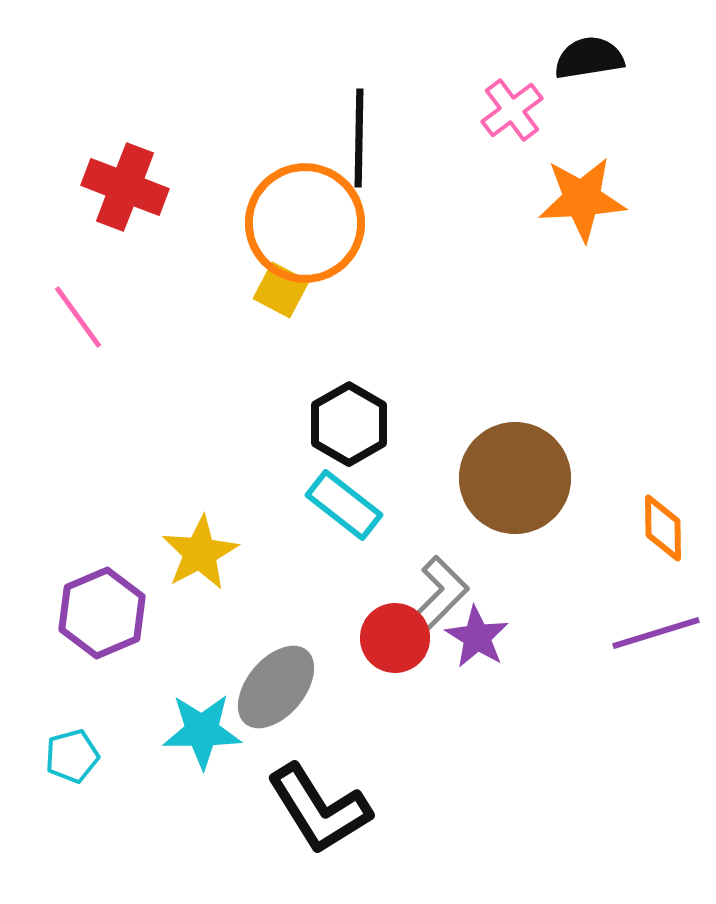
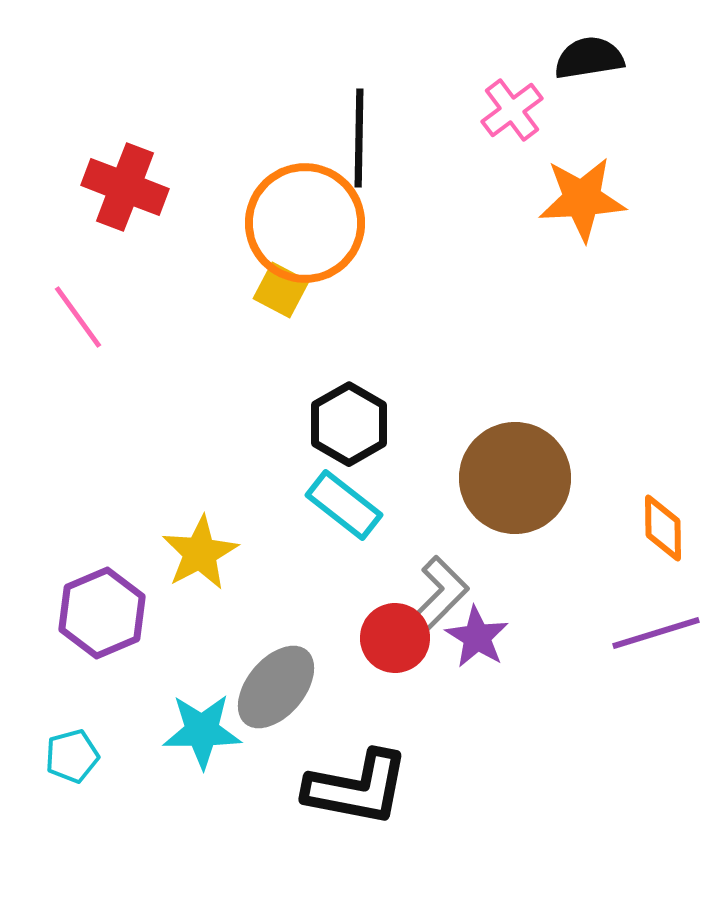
black L-shape: moved 38 px right, 21 px up; rotated 47 degrees counterclockwise
